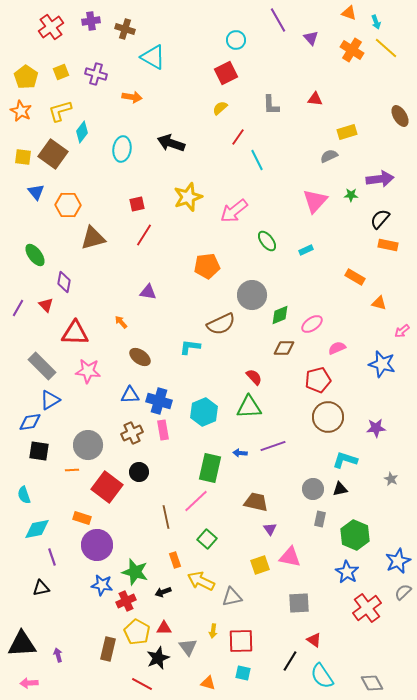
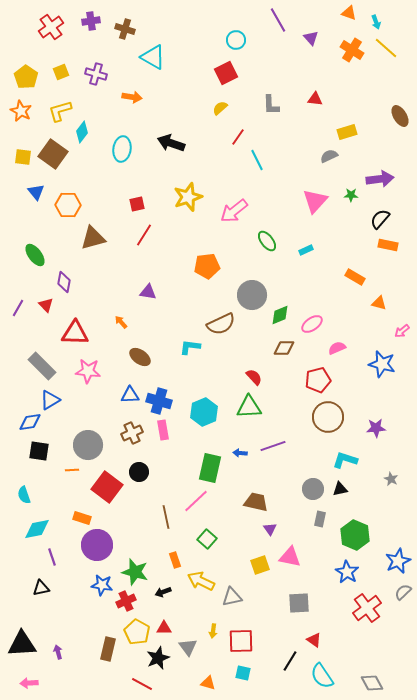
purple arrow at (58, 655): moved 3 px up
